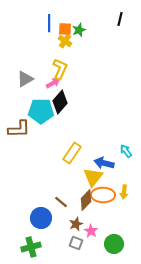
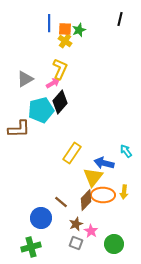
cyan pentagon: moved 1 px up; rotated 15 degrees counterclockwise
